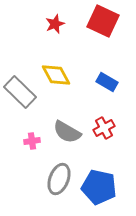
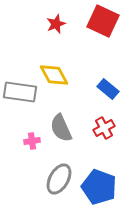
red star: moved 1 px right
yellow diamond: moved 2 px left
blue rectangle: moved 1 px right, 7 px down; rotated 10 degrees clockwise
gray rectangle: rotated 36 degrees counterclockwise
gray semicircle: moved 6 px left, 4 px up; rotated 36 degrees clockwise
gray ellipse: rotated 8 degrees clockwise
blue pentagon: rotated 8 degrees clockwise
